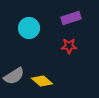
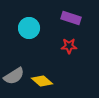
purple rectangle: rotated 36 degrees clockwise
